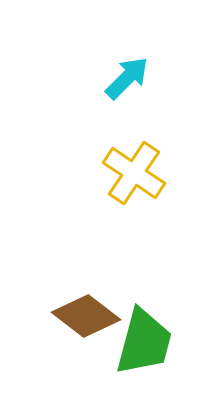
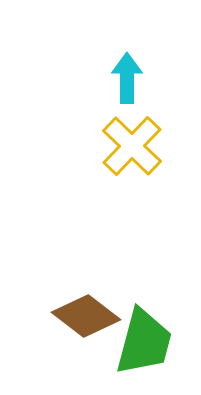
cyan arrow: rotated 45 degrees counterclockwise
yellow cross: moved 2 px left, 27 px up; rotated 10 degrees clockwise
